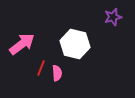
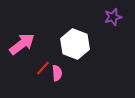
white hexagon: rotated 8 degrees clockwise
red line: moved 2 px right; rotated 21 degrees clockwise
